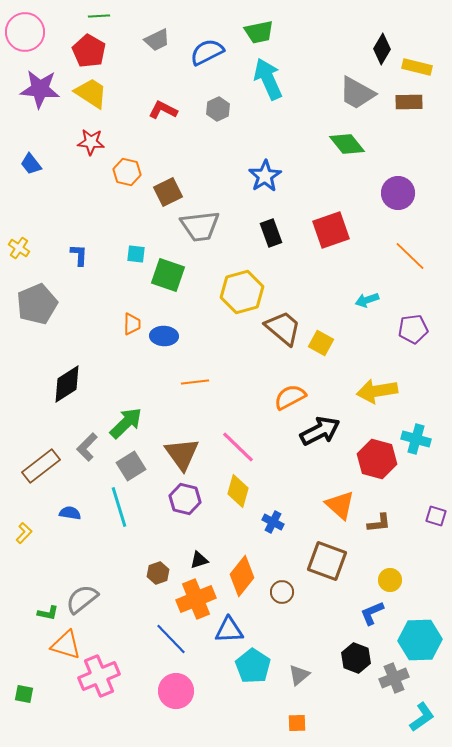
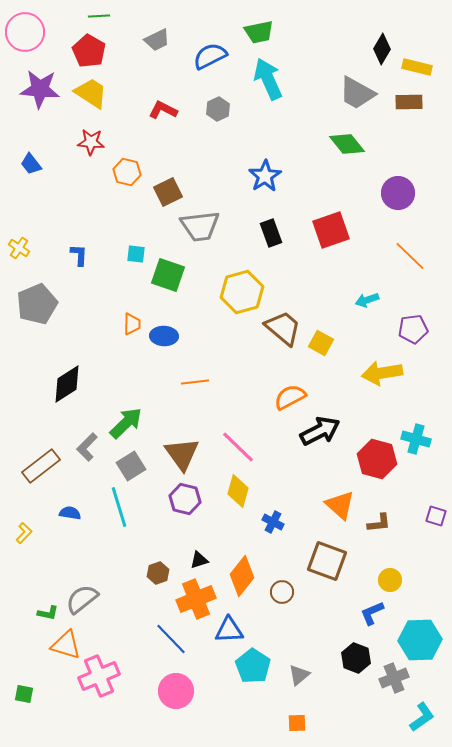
blue semicircle at (207, 52): moved 3 px right, 4 px down
yellow arrow at (377, 391): moved 5 px right, 18 px up
